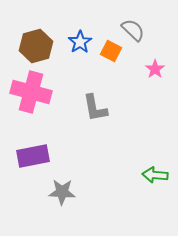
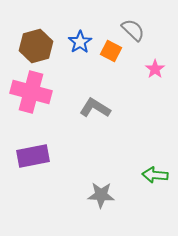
gray L-shape: rotated 132 degrees clockwise
gray star: moved 39 px right, 3 px down
